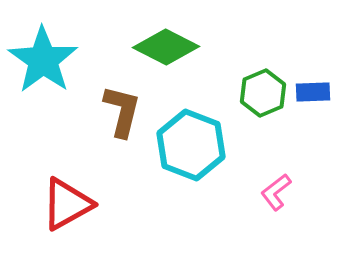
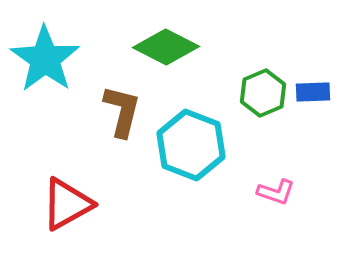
cyan star: moved 2 px right, 1 px up
pink L-shape: rotated 123 degrees counterclockwise
